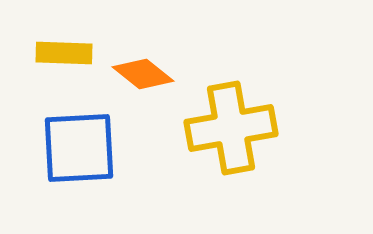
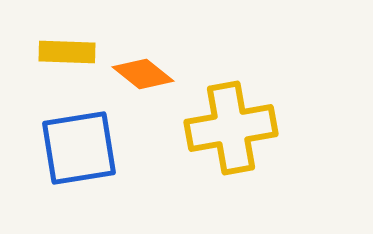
yellow rectangle: moved 3 px right, 1 px up
blue square: rotated 6 degrees counterclockwise
